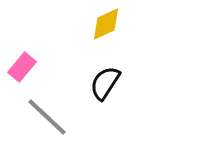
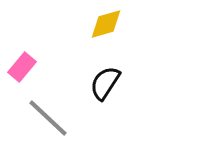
yellow diamond: rotated 9 degrees clockwise
gray line: moved 1 px right, 1 px down
